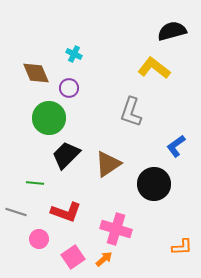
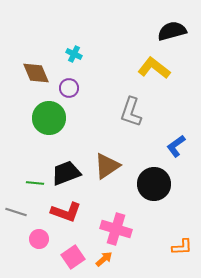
black trapezoid: moved 18 px down; rotated 24 degrees clockwise
brown triangle: moved 1 px left, 2 px down
